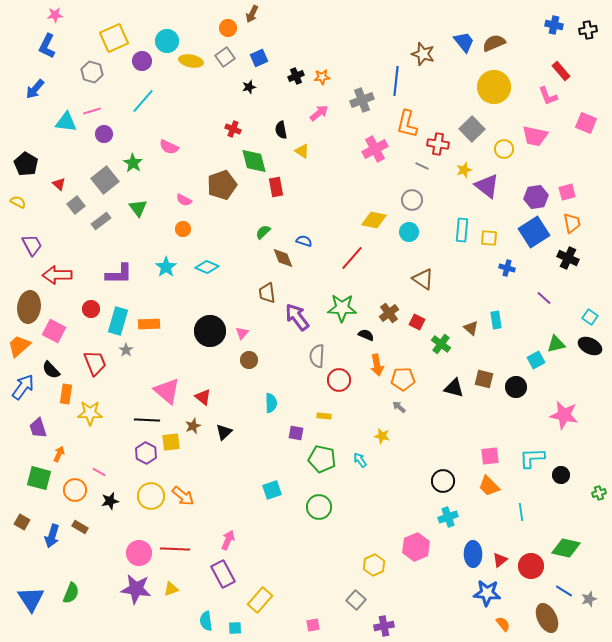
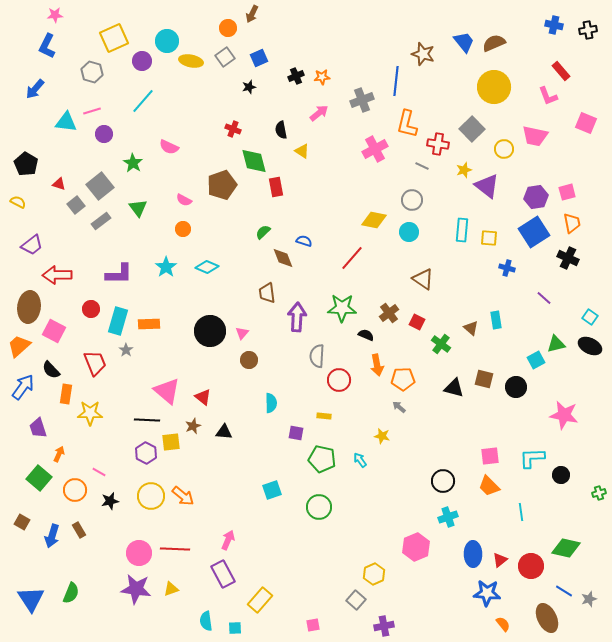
gray square at (105, 180): moved 5 px left, 6 px down
red triangle at (59, 184): rotated 24 degrees counterclockwise
purple trapezoid at (32, 245): rotated 80 degrees clockwise
purple arrow at (297, 317): rotated 40 degrees clockwise
black triangle at (224, 432): rotated 48 degrees clockwise
green square at (39, 478): rotated 25 degrees clockwise
brown rectangle at (80, 527): moved 1 px left, 3 px down; rotated 28 degrees clockwise
yellow hexagon at (374, 565): moved 9 px down
